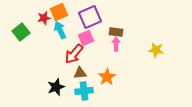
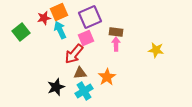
cyan cross: rotated 24 degrees counterclockwise
